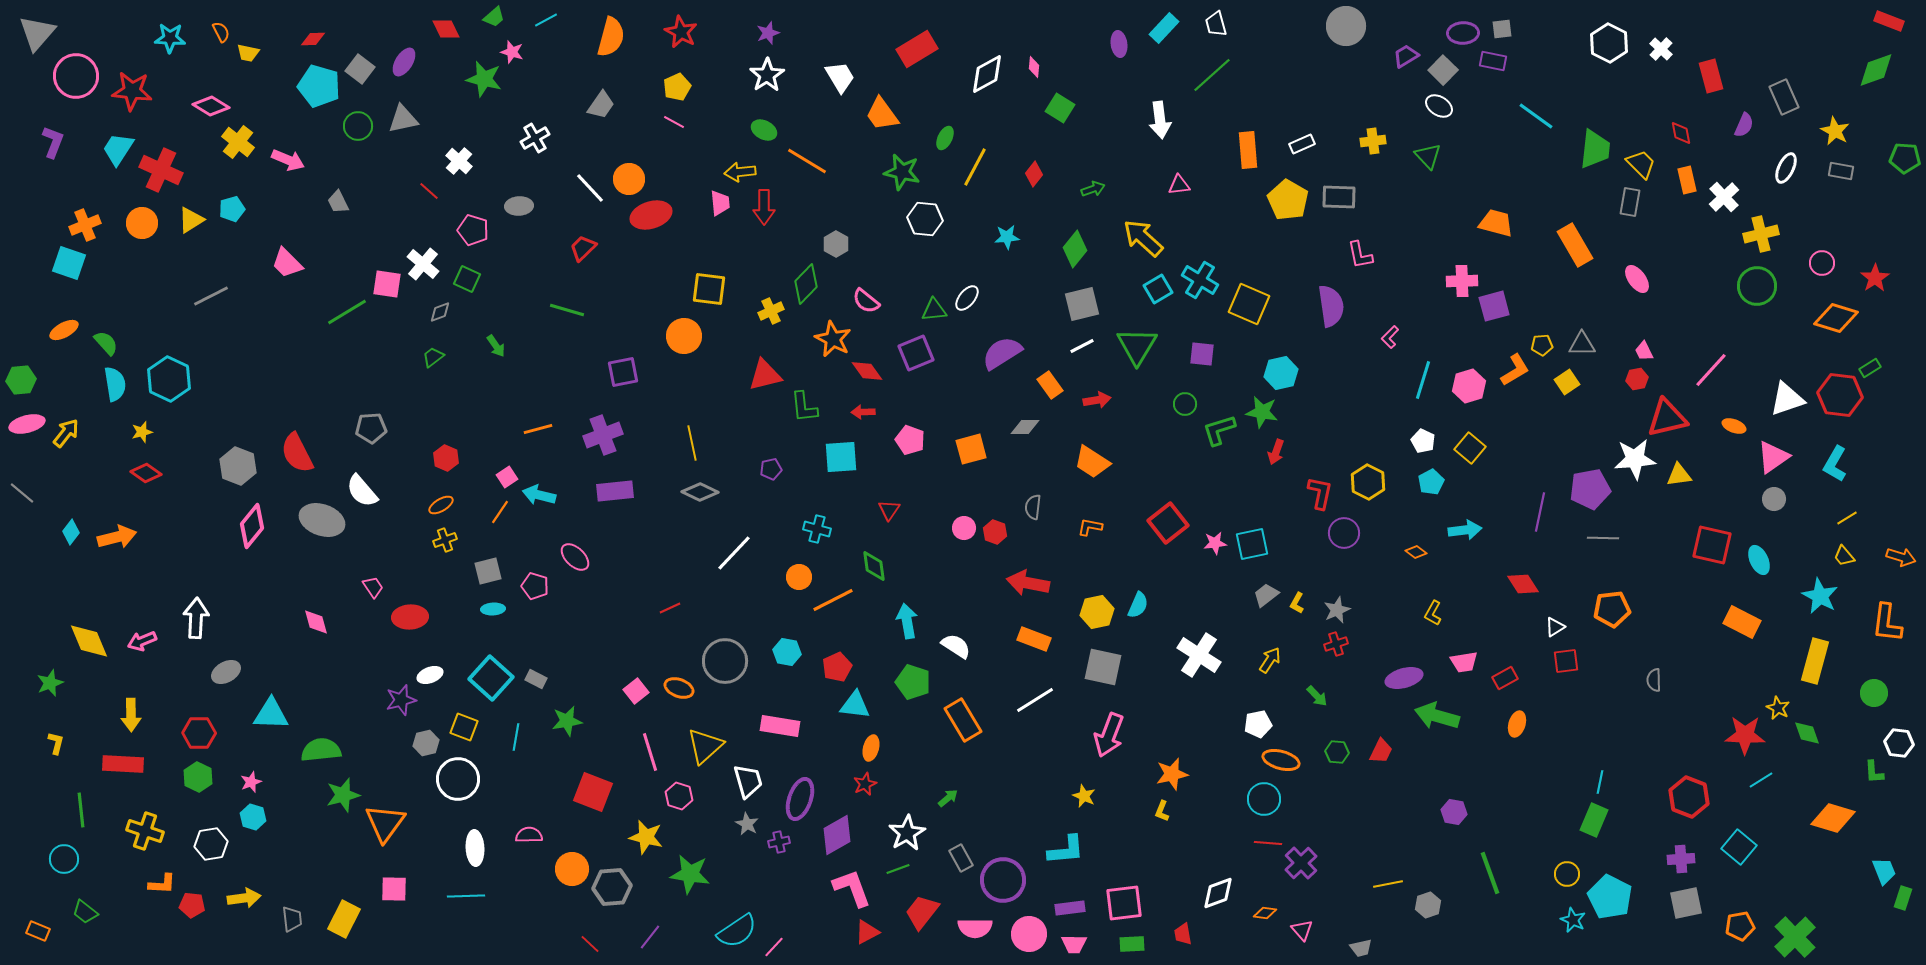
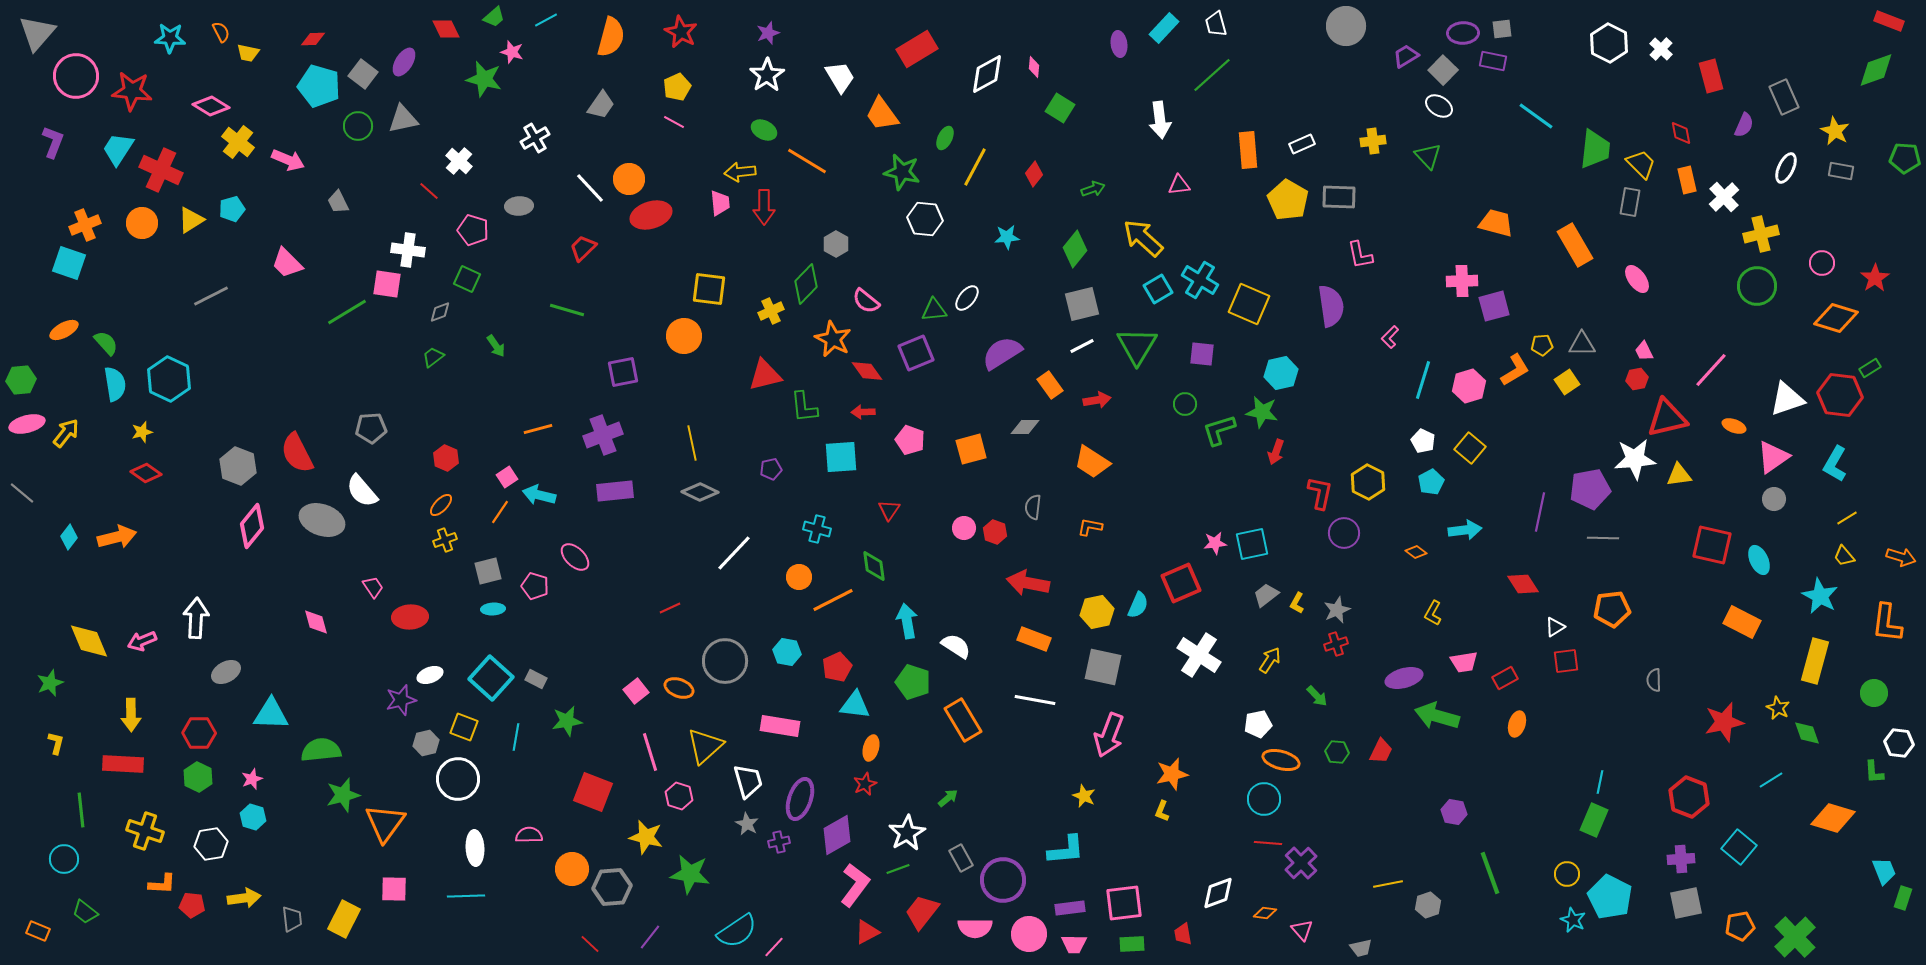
gray square at (360, 69): moved 3 px right, 5 px down
white cross at (423, 264): moved 15 px left, 14 px up; rotated 32 degrees counterclockwise
orange ellipse at (441, 505): rotated 15 degrees counterclockwise
red square at (1168, 523): moved 13 px right, 60 px down; rotated 15 degrees clockwise
cyan diamond at (71, 532): moved 2 px left, 5 px down
white line at (1035, 700): rotated 42 degrees clockwise
red star at (1745, 735): moved 21 px left, 13 px up; rotated 15 degrees counterclockwise
cyan line at (1761, 780): moved 10 px right
pink star at (251, 782): moved 1 px right, 3 px up
pink L-shape at (852, 888): moved 3 px right, 3 px up; rotated 57 degrees clockwise
